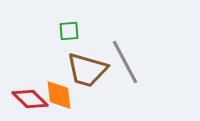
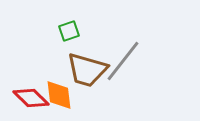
green square: rotated 15 degrees counterclockwise
gray line: moved 2 px left, 1 px up; rotated 66 degrees clockwise
red diamond: moved 1 px right, 1 px up
